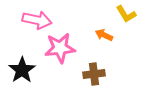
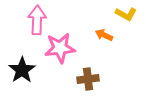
yellow L-shape: rotated 30 degrees counterclockwise
pink arrow: rotated 100 degrees counterclockwise
brown cross: moved 6 px left, 5 px down
